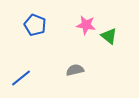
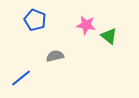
blue pentagon: moved 5 px up
gray semicircle: moved 20 px left, 14 px up
